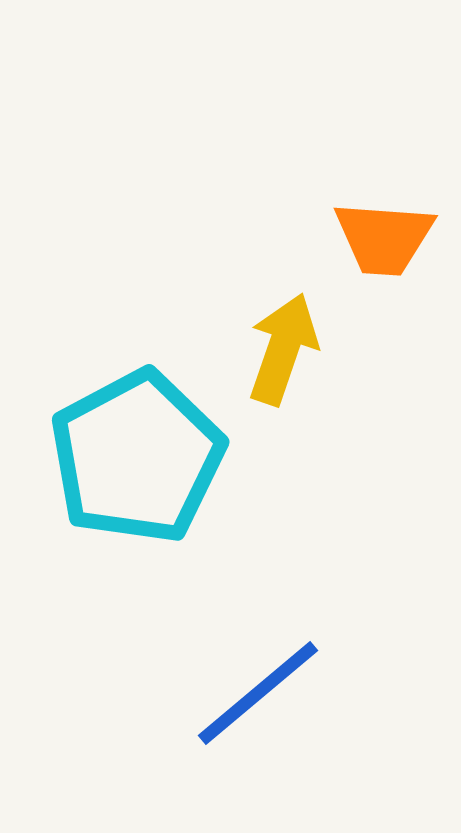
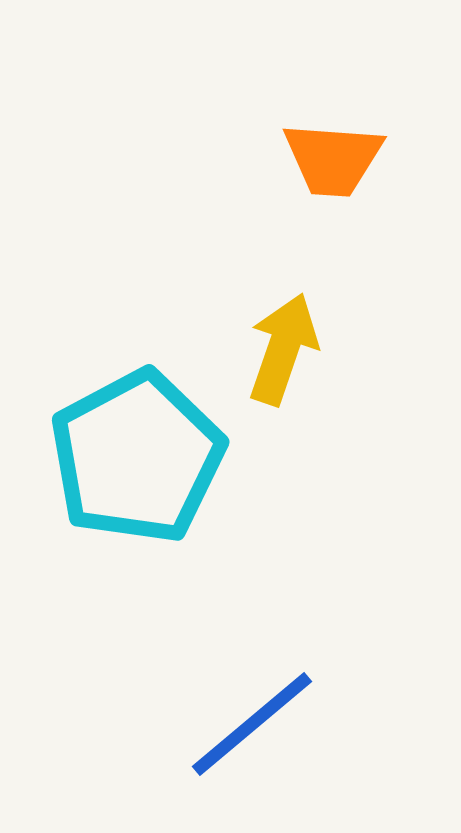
orange trapezoid: moved 51 px left, 79 px up
blue line: moved 6 px left, 31 px down
